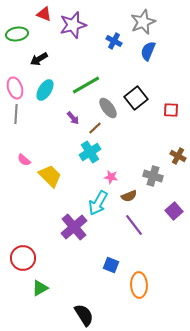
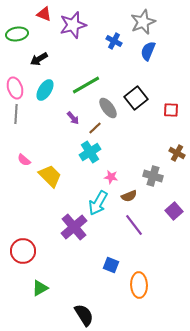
brown cross: moved 1 px left, 3 px up
red circle: moved 7 px up
